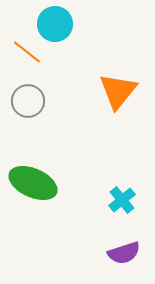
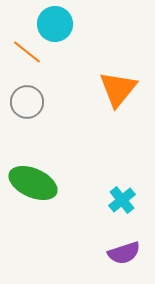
orange triangle: moved 2 px up
gray circle: moved 1 px left, 1 px down
